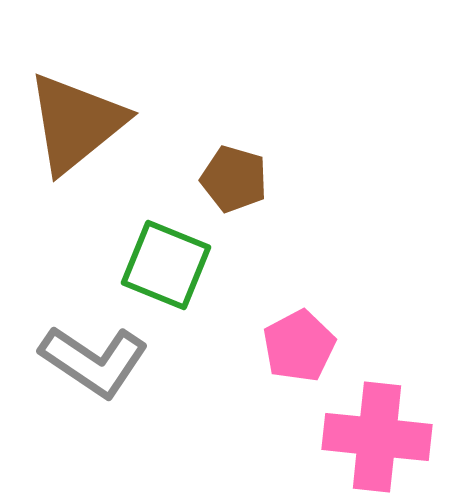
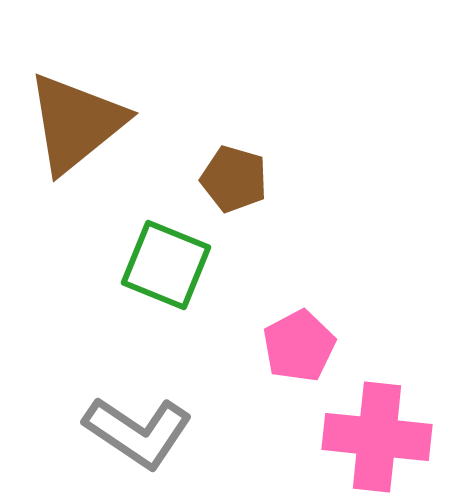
gray L-shape: moved 44 px right, 71 px down
